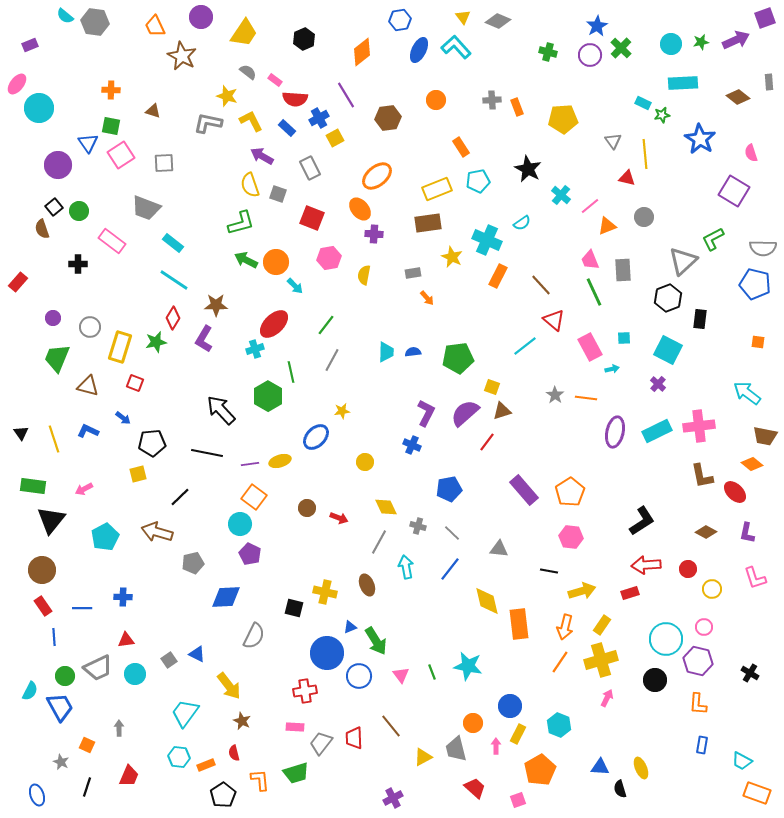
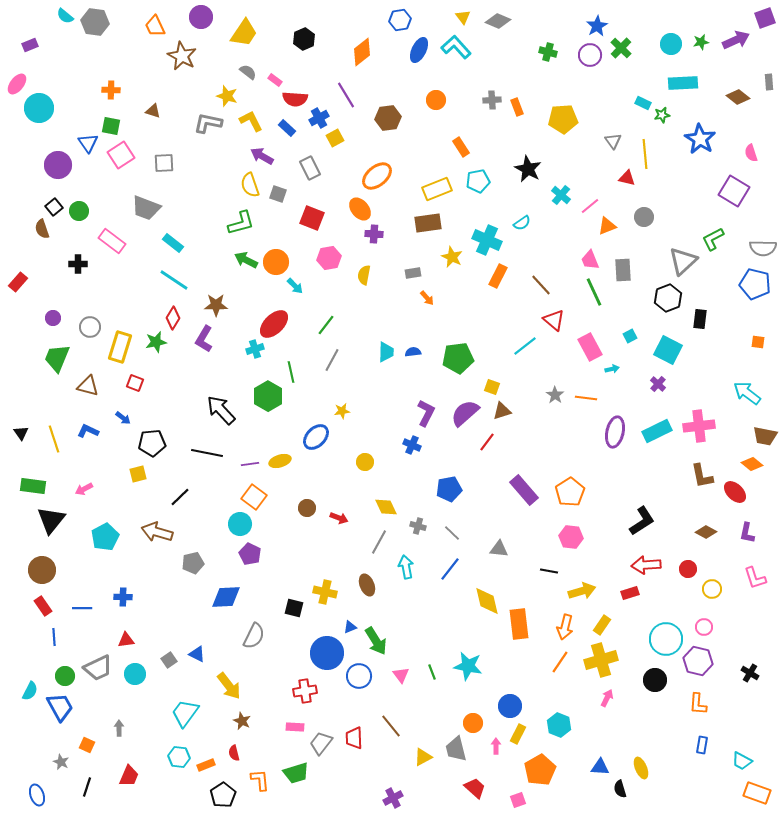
cyan square at (624, 338): moved 6 px right, 2 px up; rotated 24 degrees counterclockwise
